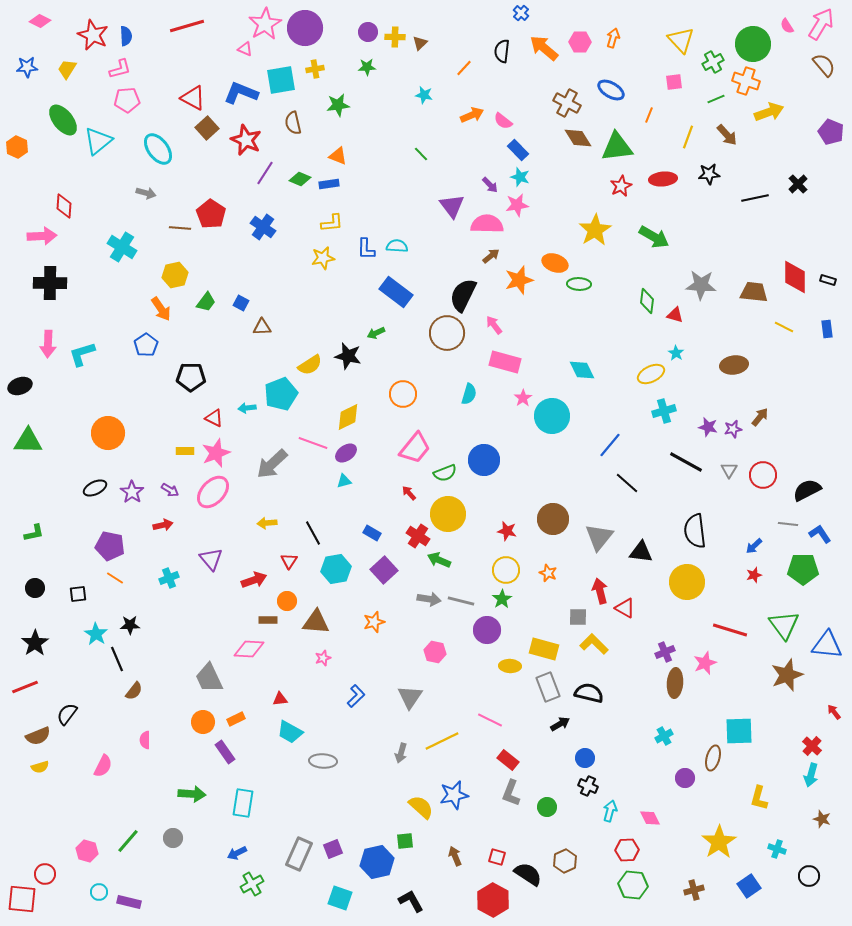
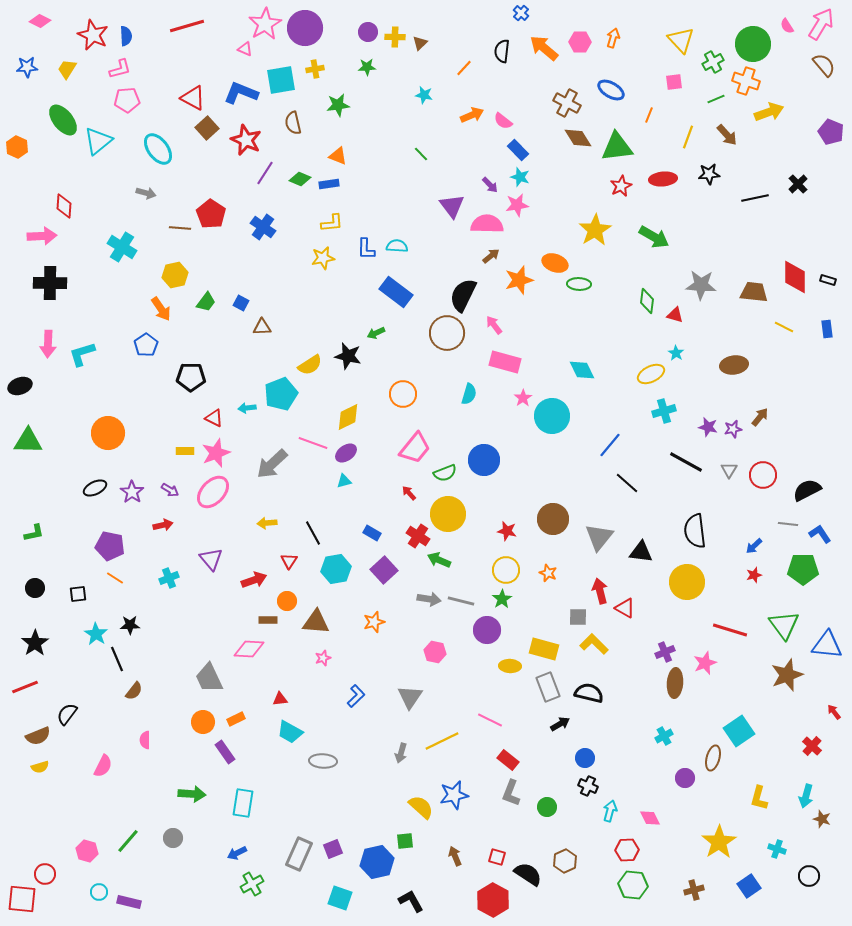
cyan square at (739, 731): rotated 32 degrees counterclockwise
cyan arrow at (811, 775): moved 5 px left, 21 px down
